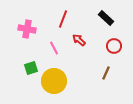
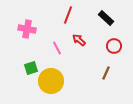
red line: moved 5 px right, 4 px up
pink line: moved 3 px right
yellow circle: moved 3 px left
